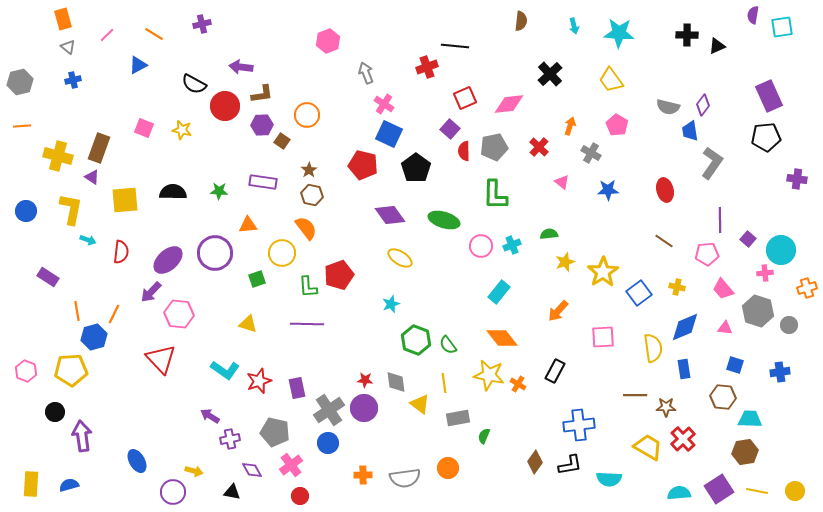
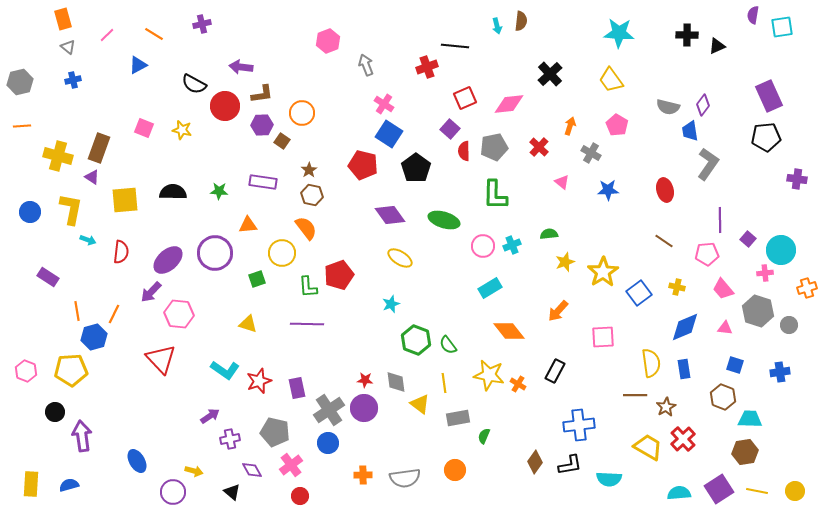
cyan arrow at (574, 26): moved 77 px left
gray arrow at (366, 73): moved 8 px up
orange circle at (307, 115): moved 5 px left, 2 px up
blue square at (389, 134): rotated 8 degrees clockwise
gray L-shape at (712, 163): moved 4 px left, 1 px down
blue circle at (26, 211): moved 4 px right, 1 px down
pink circle at (481, 246): moved 2 px right
cyan rectangle at (499, 292): moved 9 px left, 4 px up; rotated 20 degrees clockwise
orange diamond at (502, 338): moved 7 px right, 7 px up
yellow semicircle at (653, 348): moved 2 px left, 15 px down
brown hexagon at (723, 397): rotated 15 degrees clockwise
brown star at (666, 407): rotated 30 degrees counterclockwise
purple arrow at (210, 416): rotated 114 degrees clockwise
orange circle at (448, 468): moved 7 px right, 2 px down
black triangle at (232, 492): rotated 30 degrees clockwise
